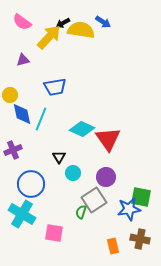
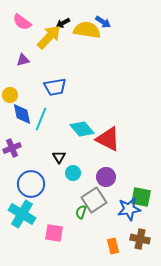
yellow semicircle: moved 6 px right
cyan diamond: rotated 25 degrees clockwise
red triangle: rotated 28 degrees counterclockwise
purple cross: moved 1 px left, 2 px up
